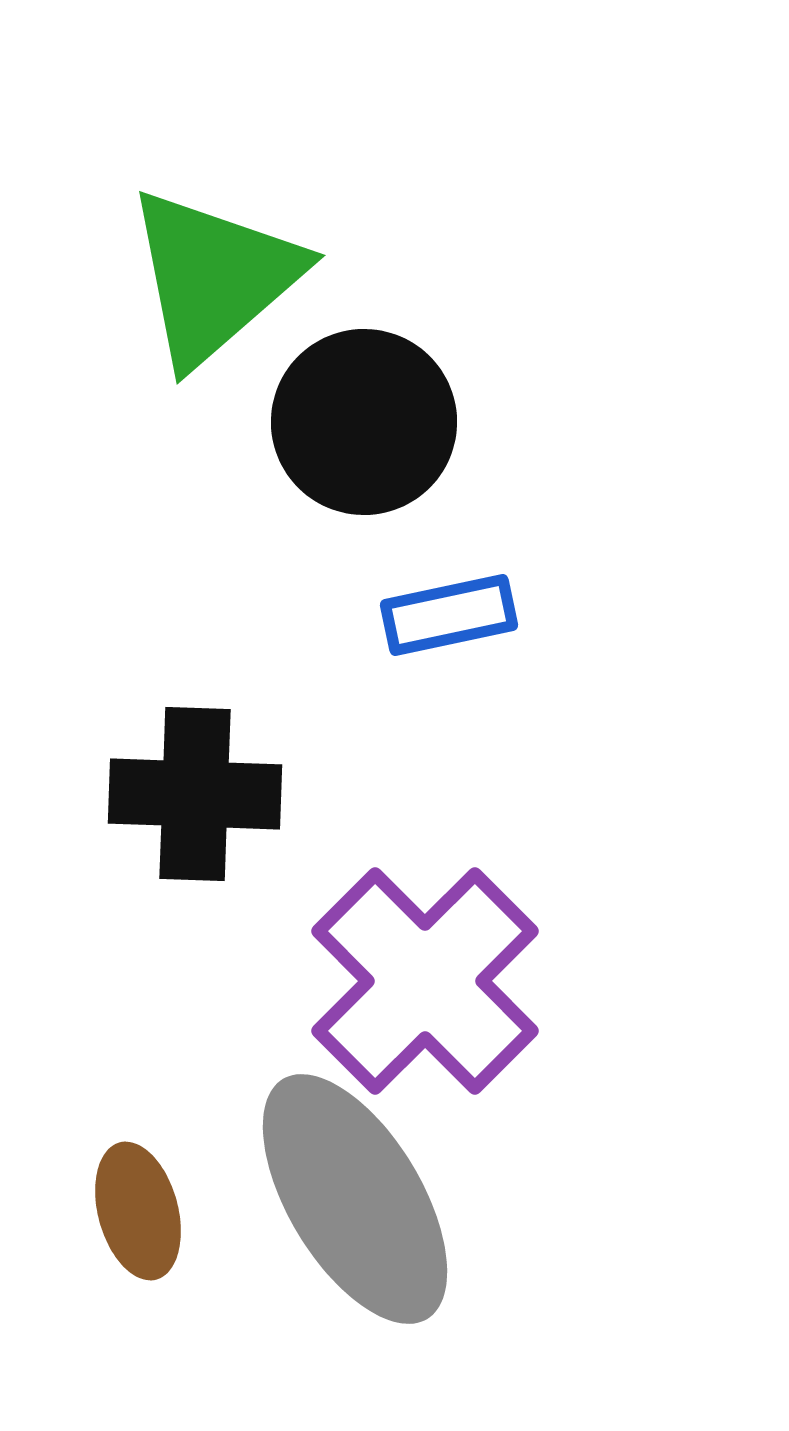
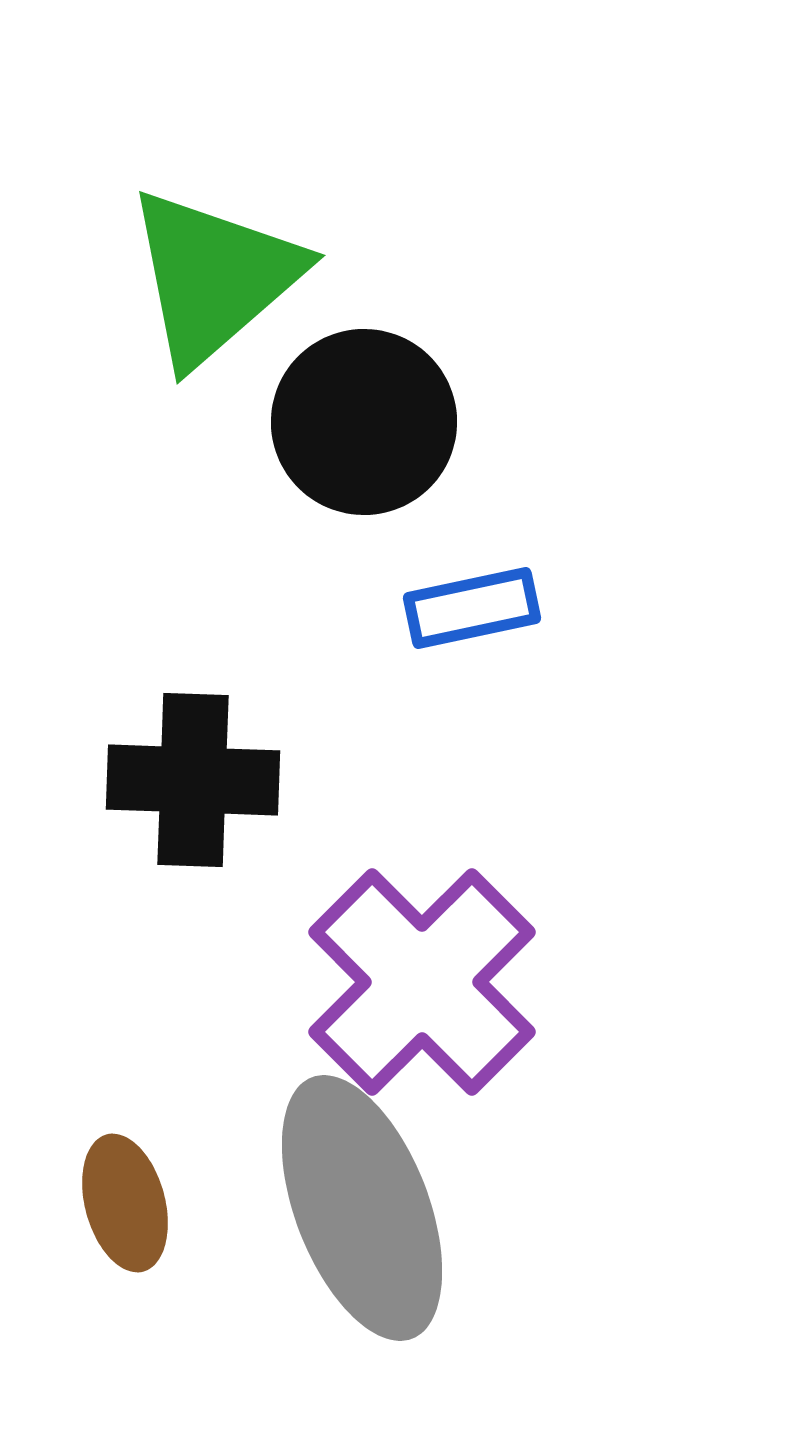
blue rectangle: moved 23 px right, 7 px up
black cross: moved 2 px left, 14 px up
purple cross: moved 3 px left, 1 px down
gray ellipse: moved 7 px right, 9 px down; rotated 10 degrees clockwise
brown ellipse: moved 13 px left, 8 px up
